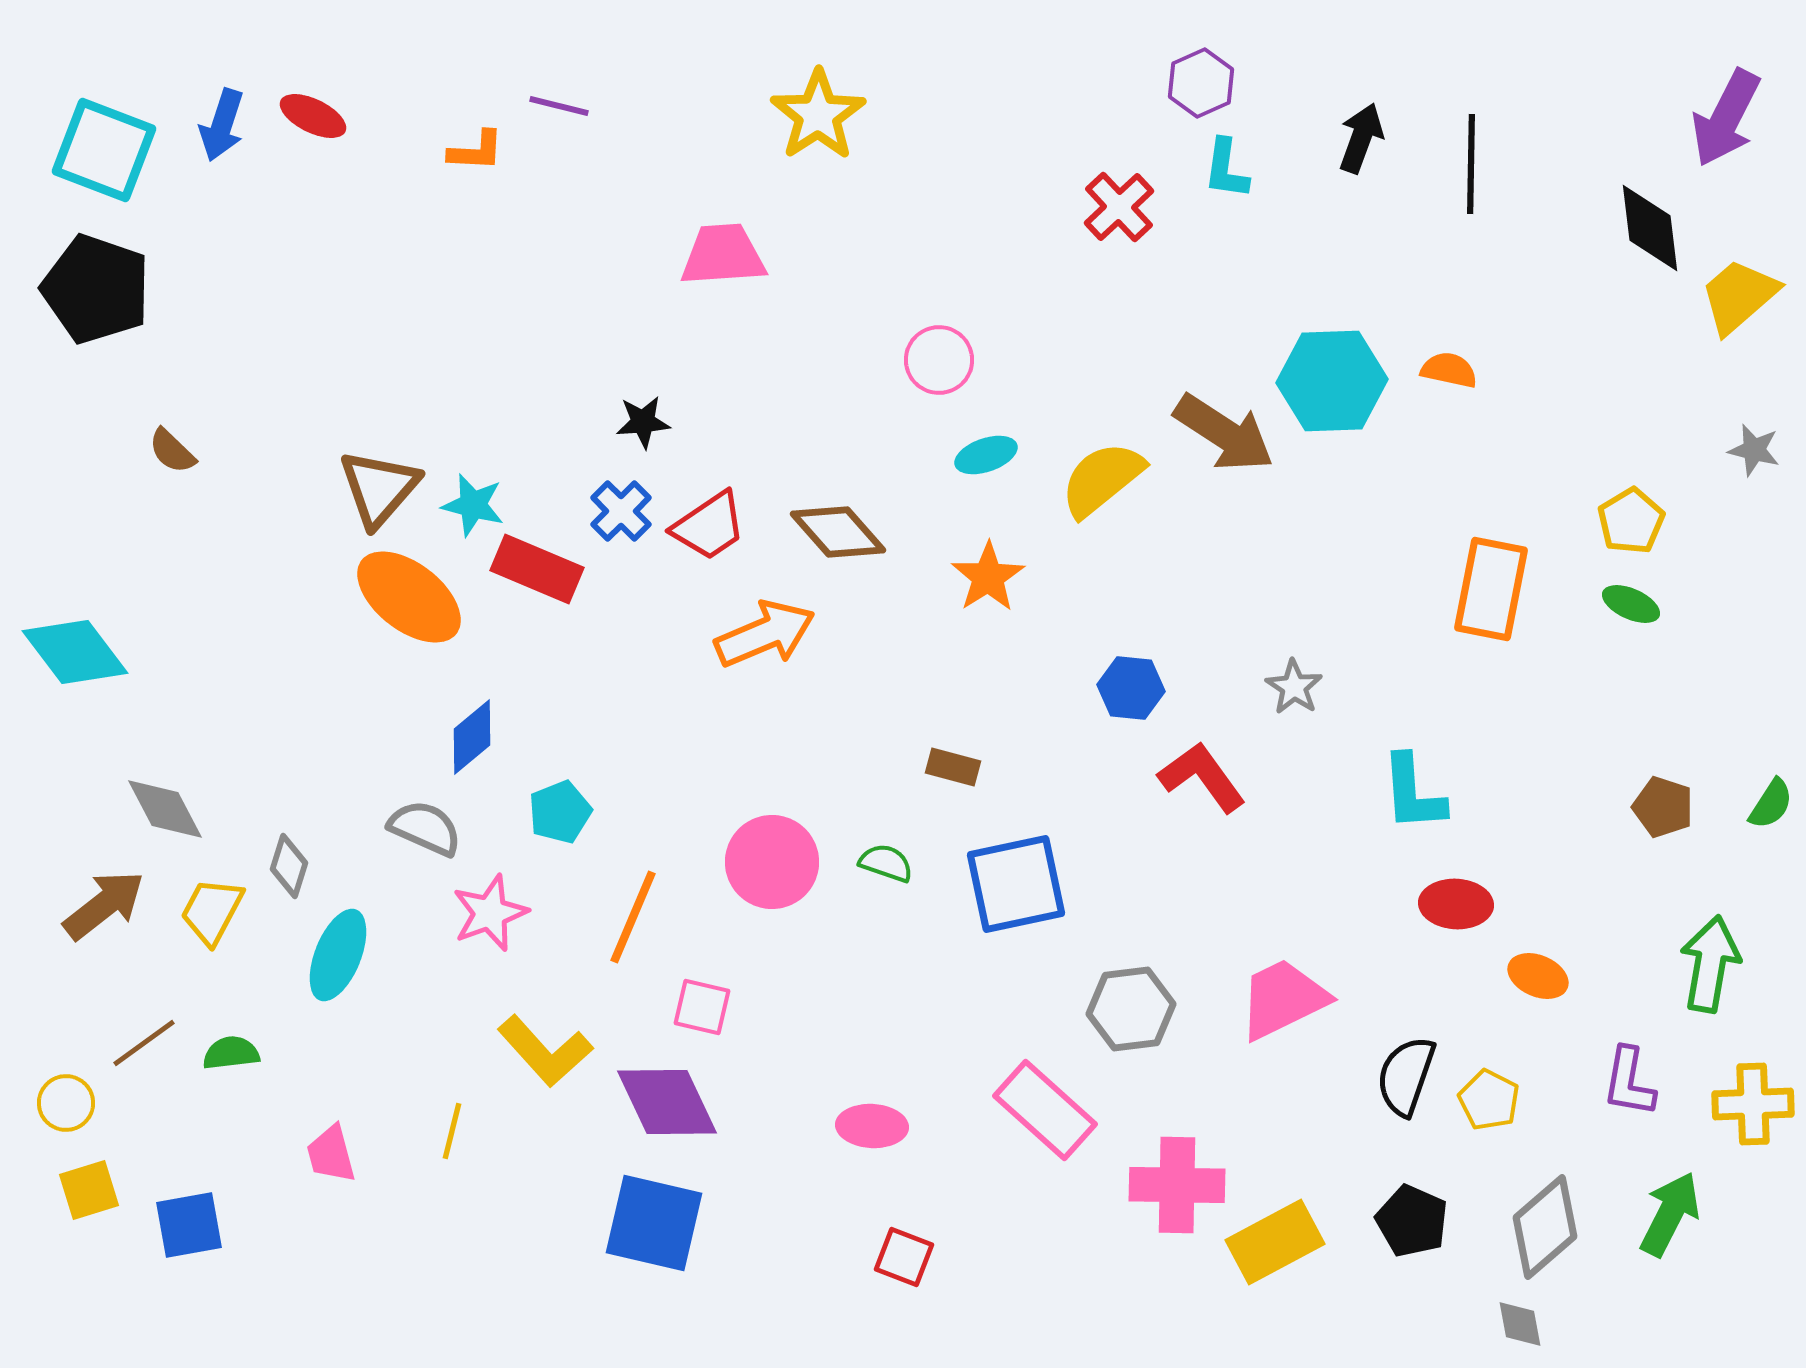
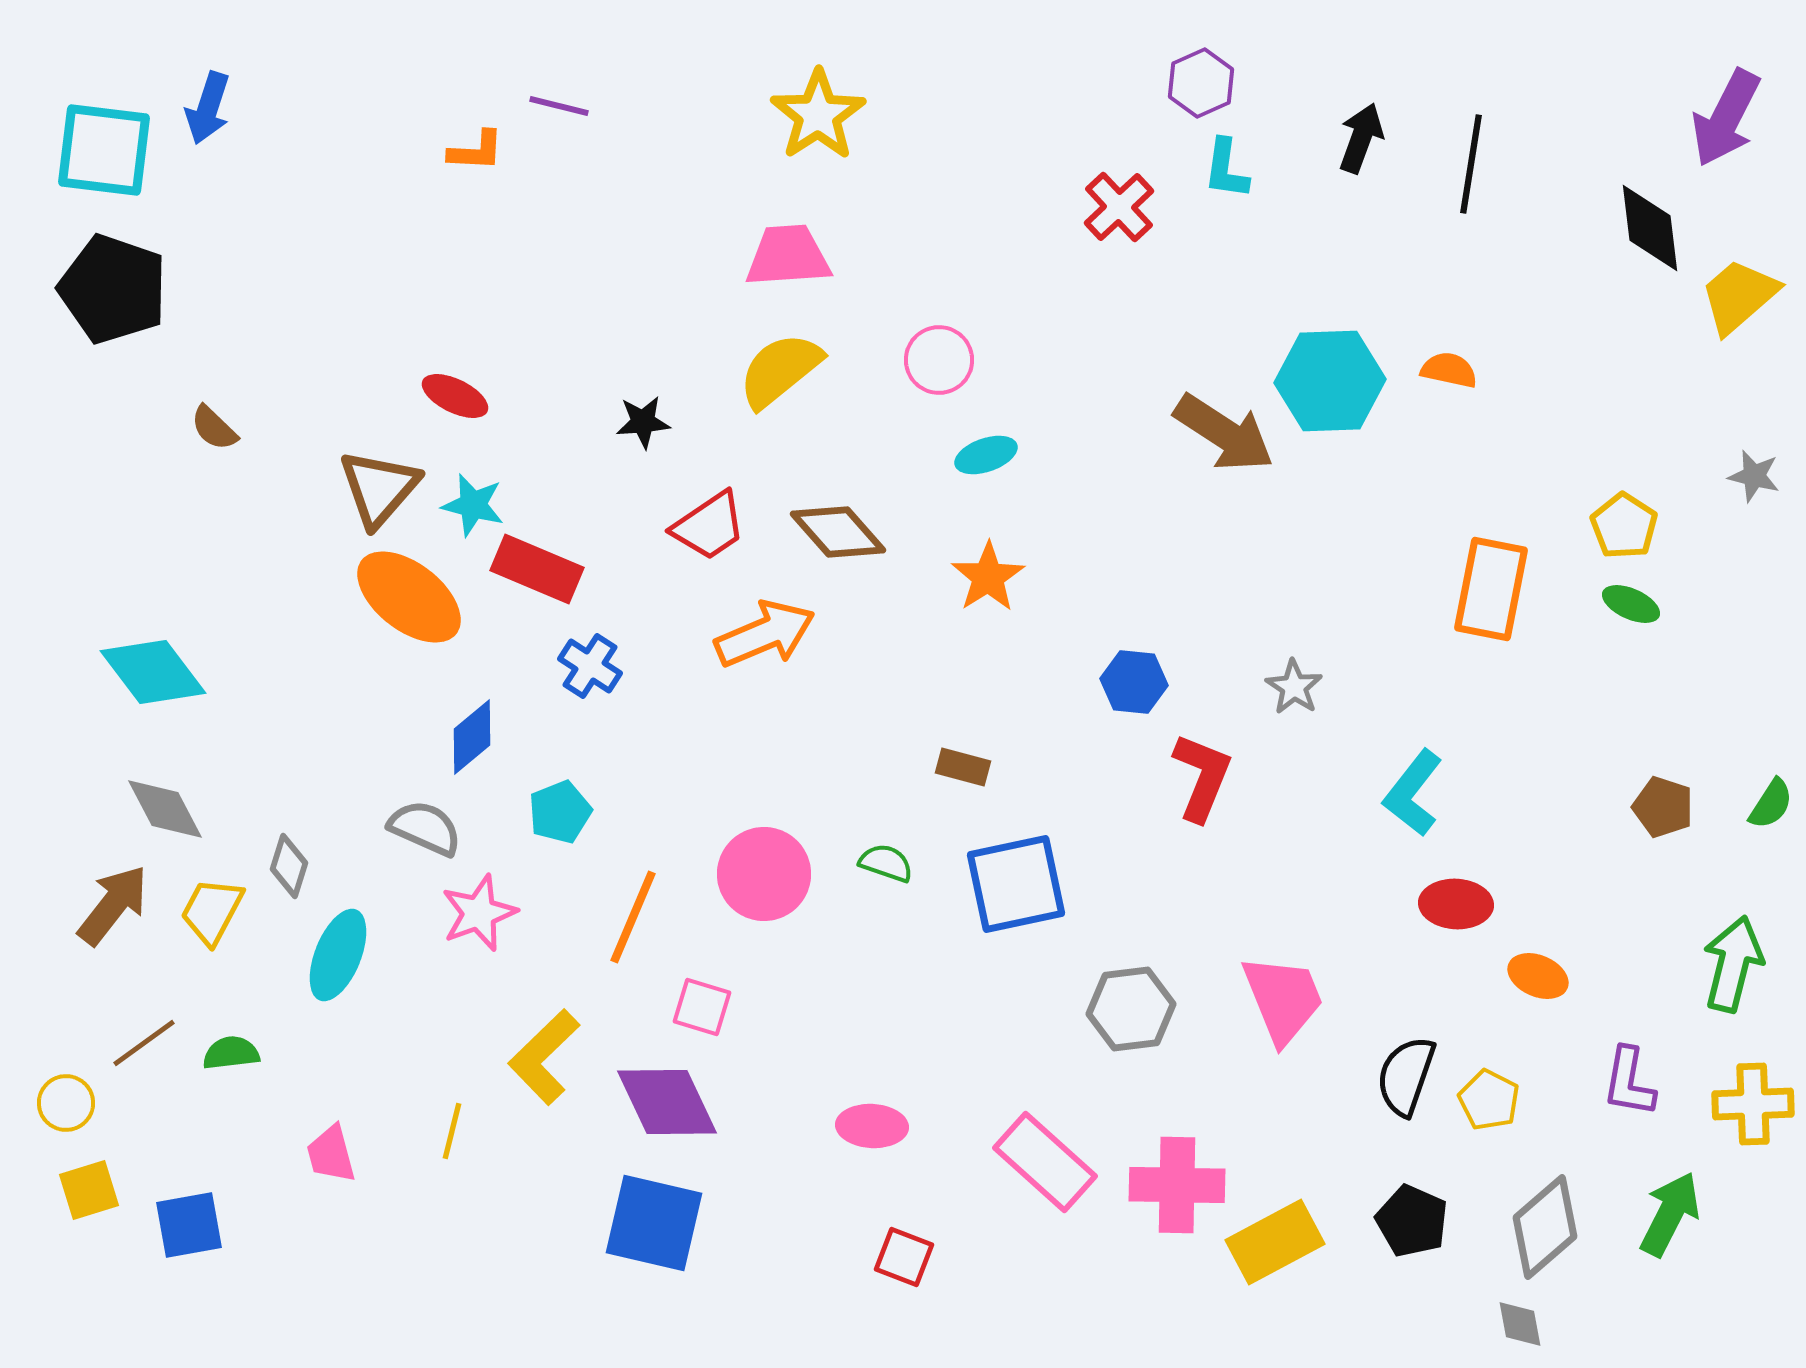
red ellipse at (313, 116): moved 142 px right, 280 px down
blue arrow at (222, 125): moved 14 px left, 17 px up
cyan square at (104, 150): rotated 14 degrees counterclockwise
black line at (1471, 164): rotated 8 degrees clockwise
pink trapezoid at (723, 255): moved 65 px right, 1 px down
black pentagon at (96, 289): moved 17 px right
cyan hexagon at (1332, 381): moved 2 px left
gray star at (1754, 450): moved 26 px down
brown semicircle at (172, 451): moved 42 px right, 23 px up
yellow semicircle at (1102, 479): moved 322 px left, 109 px up
blue cross at (621, 511): moved 31 px left, 155 px down; rotated 12 degrees counterclockwise
yellow pentagon at (1631, 521): moved 7 px left, 5 px down; rotated 8 degrees counterclockwise
cyan diamond at (75, 652): moved 78 px right, 20 px down
blue hexagon at (1131, 688): moved 3 px right, 6 px up
brown rectangle at (953, 767): moved 10 px right
red L-shape at (1202, 777): rotated 58 degrees clockwise
cyan L-shape at (1413, 793): rotated 42 degrees clockwise
pink circle at (772, 862): moved 8 px left, 12 px down
brown arrow at (104, 905): moved 9 px right; rotated 14 degrees counterclockwise
pink star at (490, 913): moved 11 px left
green arrow at (1710, 964): moved 23 px right; rotated 4 degrees clockwise
pink trapezoid at (1283, 999): rotated 94 degrees clockwise
pink square at (702, 1007): rotated 4 degrees clockwise
yellow L-shape at (545, 1051): moved 1 px left, 6 px down; rotated 88 degrees clockwise
pink rectangle at (1045, 1110): moved 52 px down
